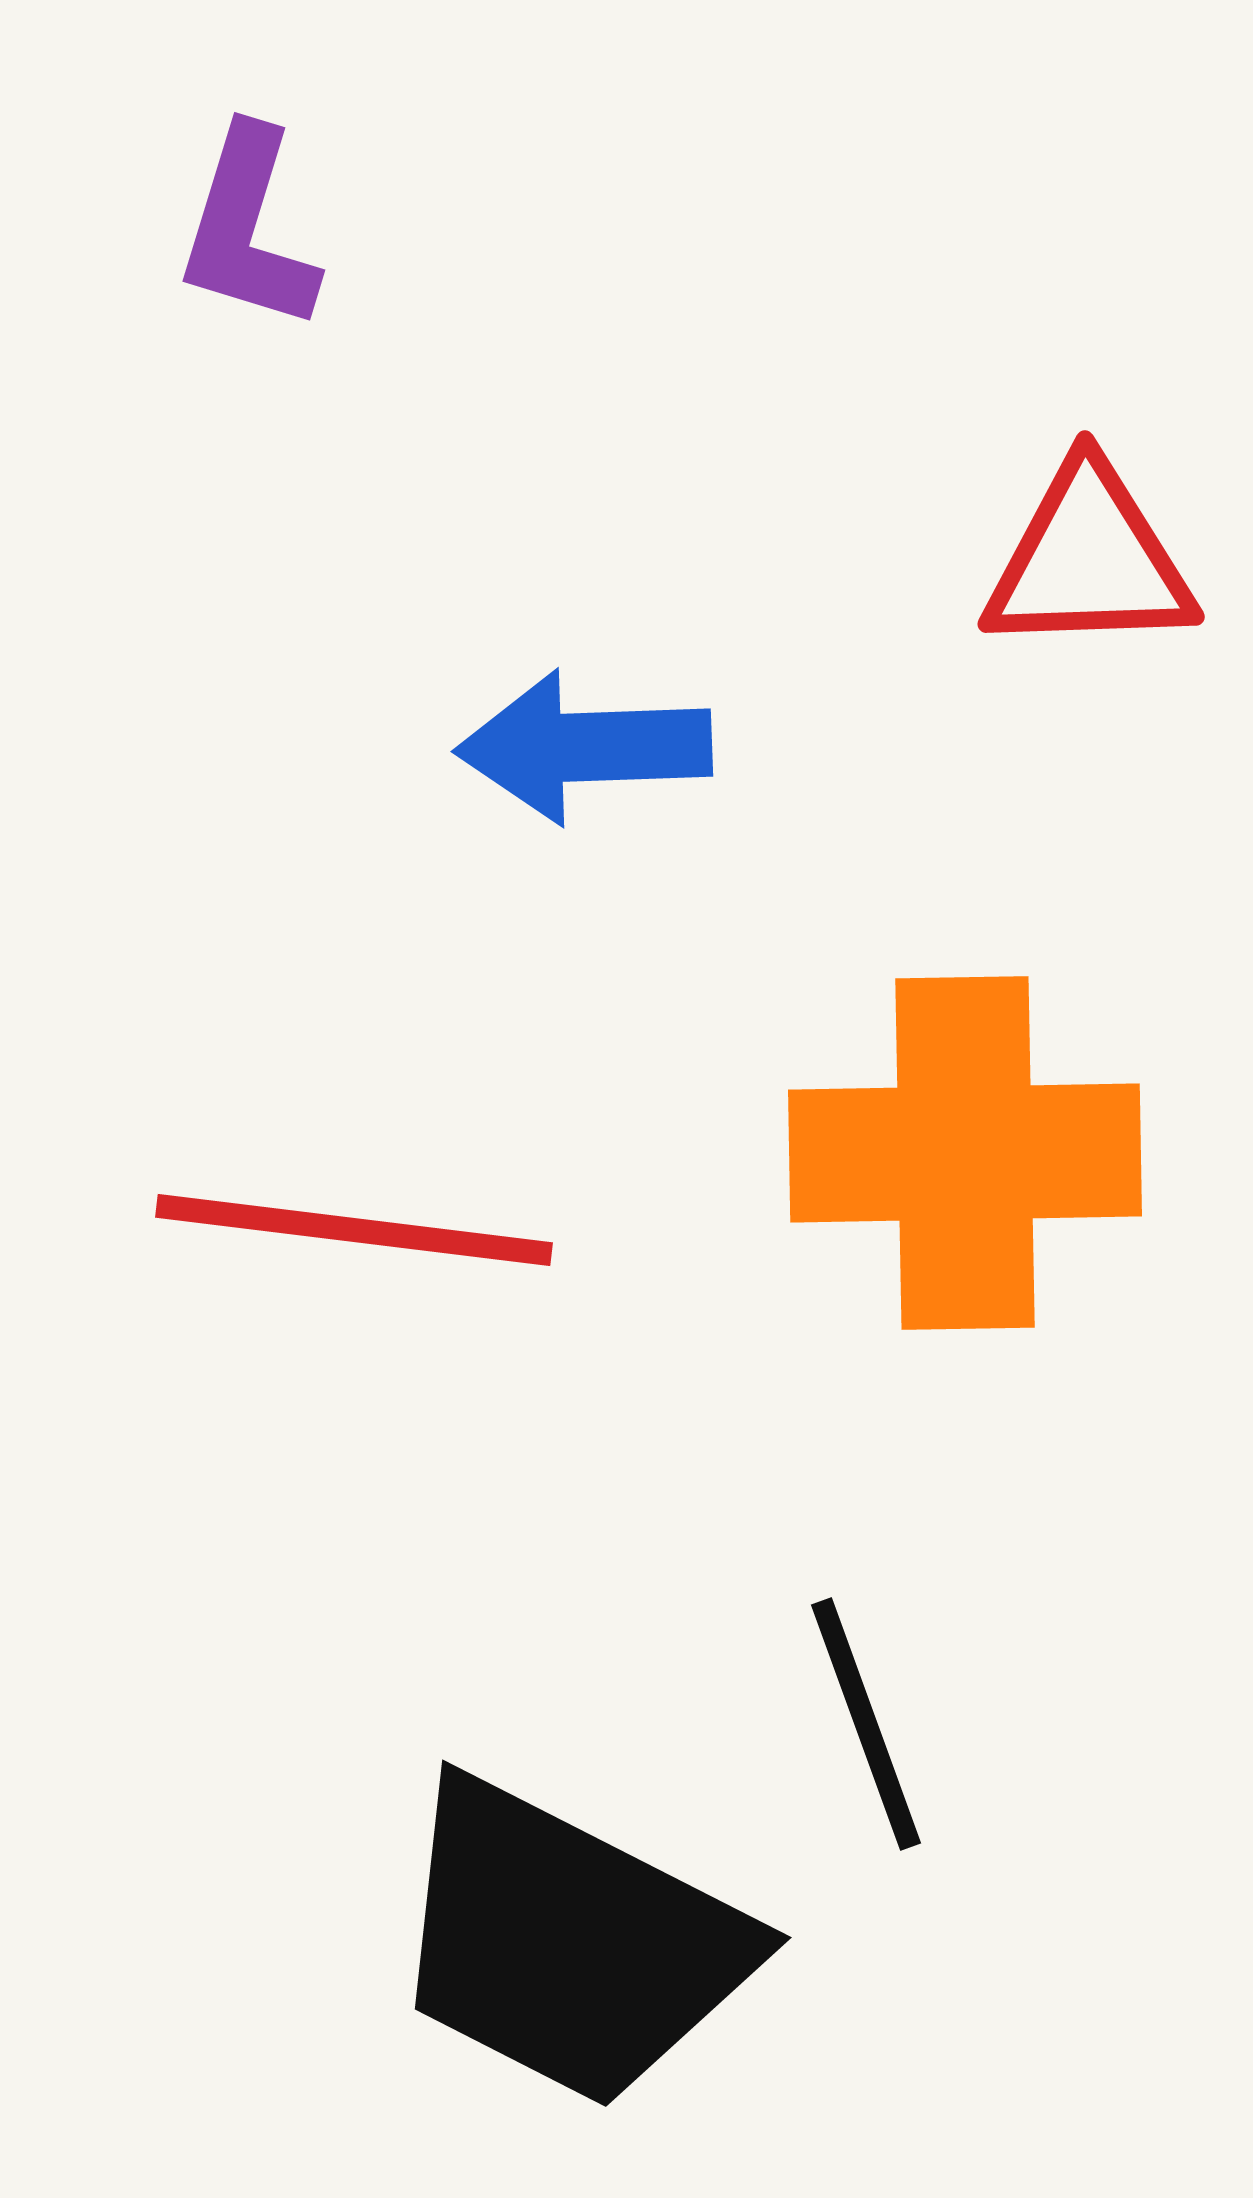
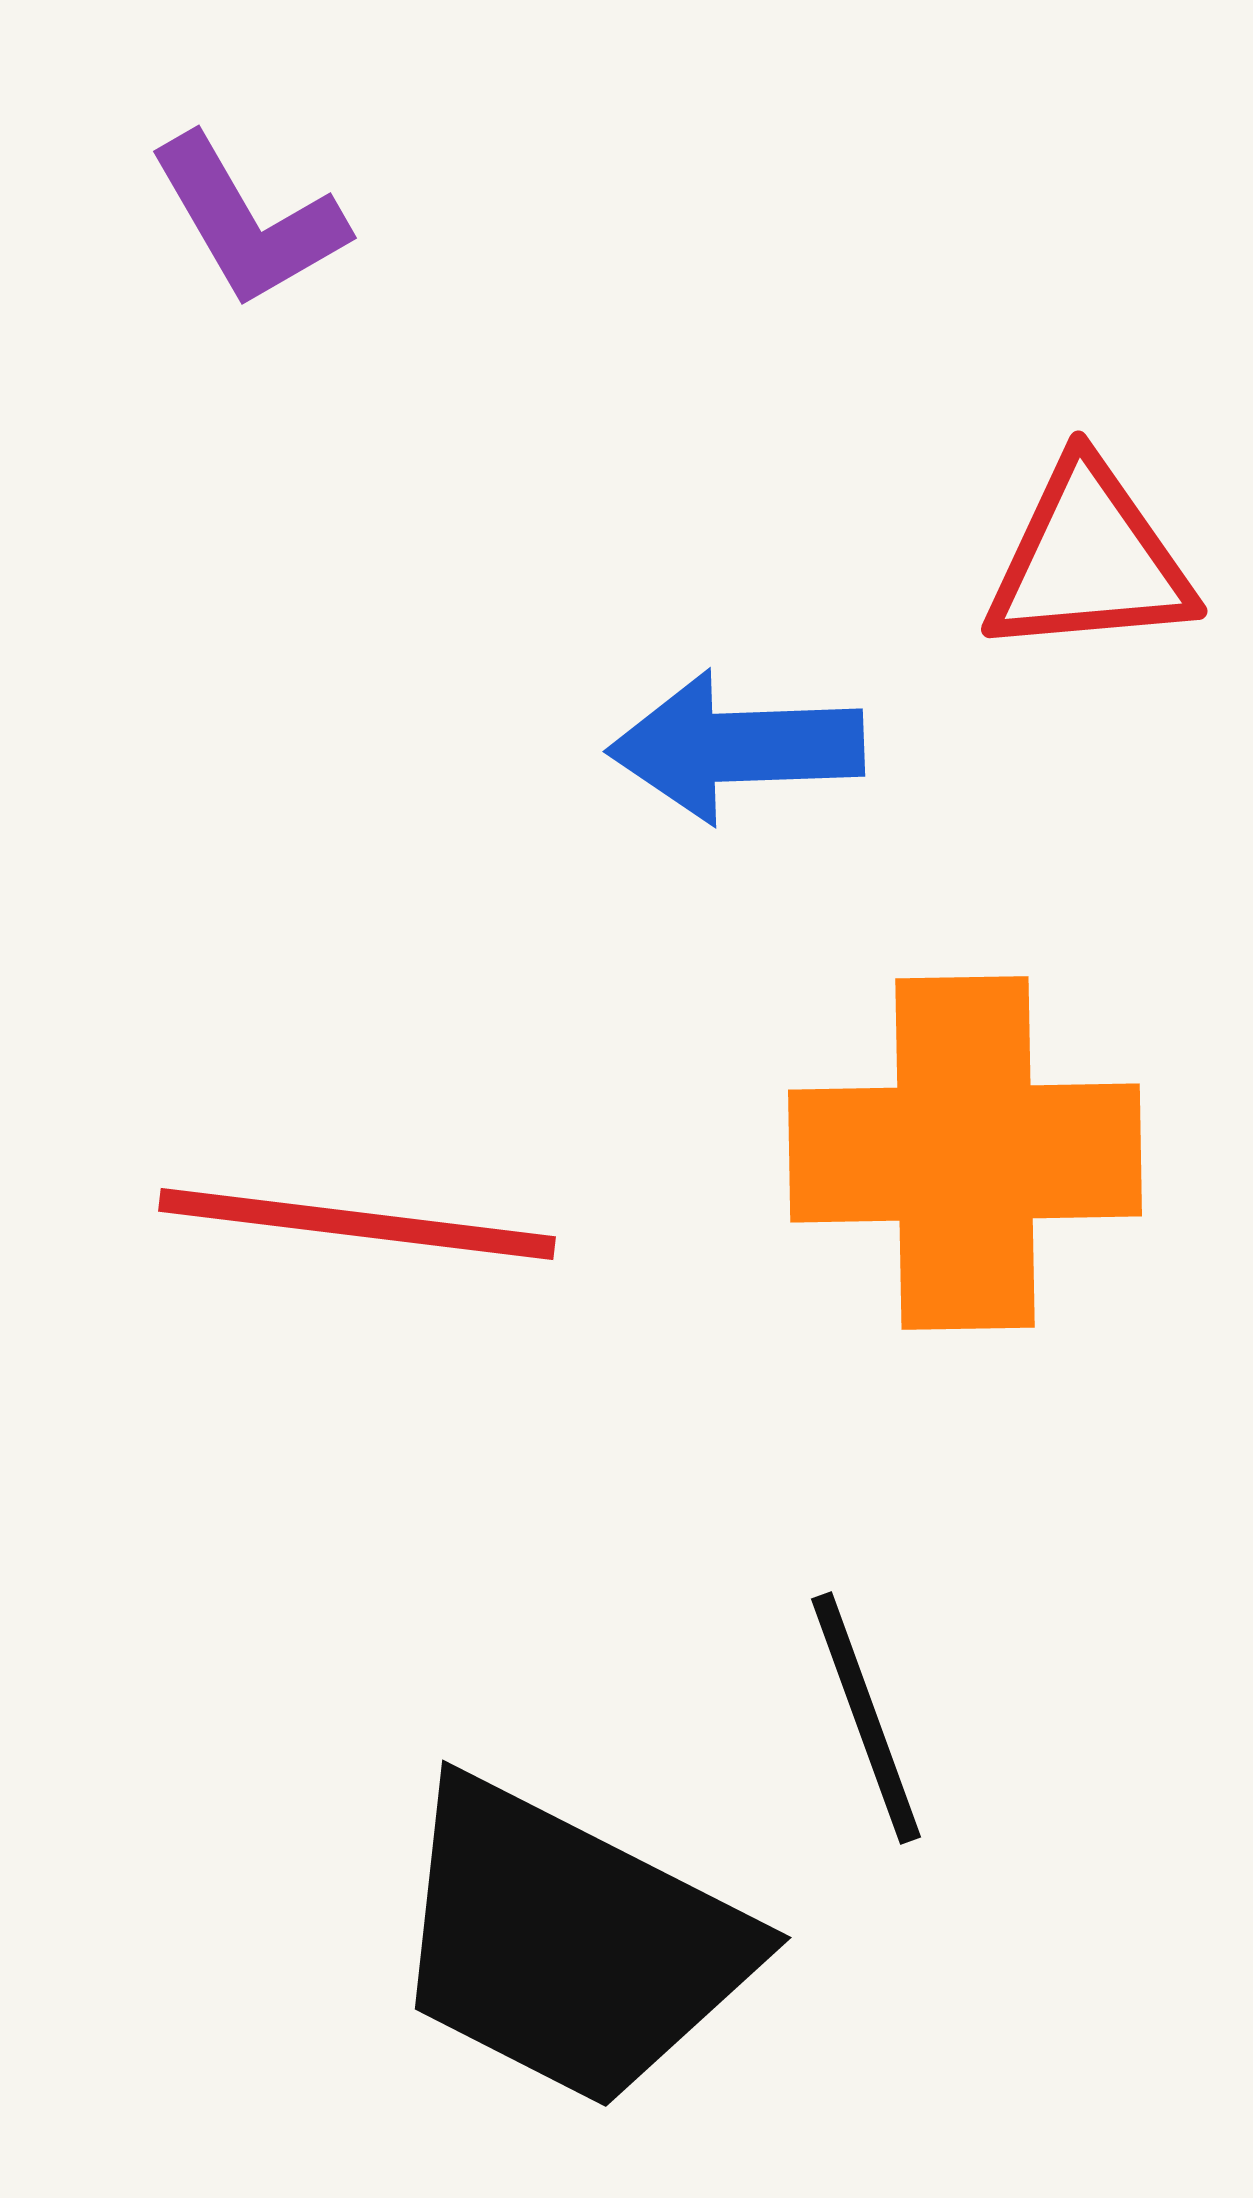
purple L-shape: moved 8 px up; rotated 47 degrees counterclockwise
red triangle: rotated 3 degrees counterclockwise
blue arrow: moved 152 px right
red line: moved 3 px right, 6 px up
black line: moved 6 px up
